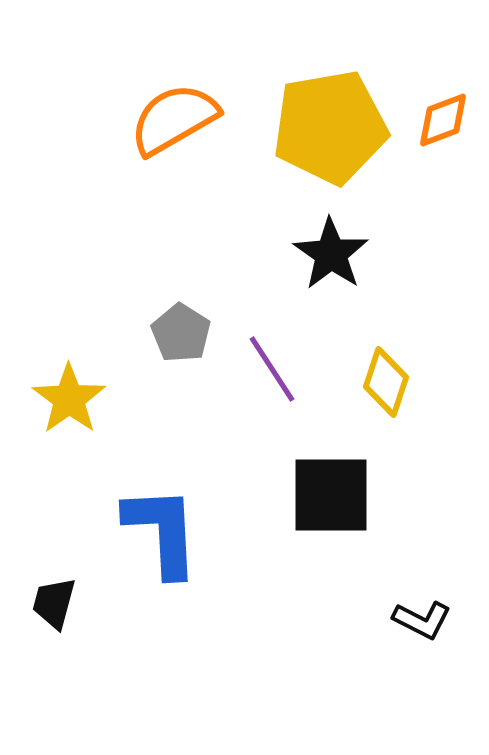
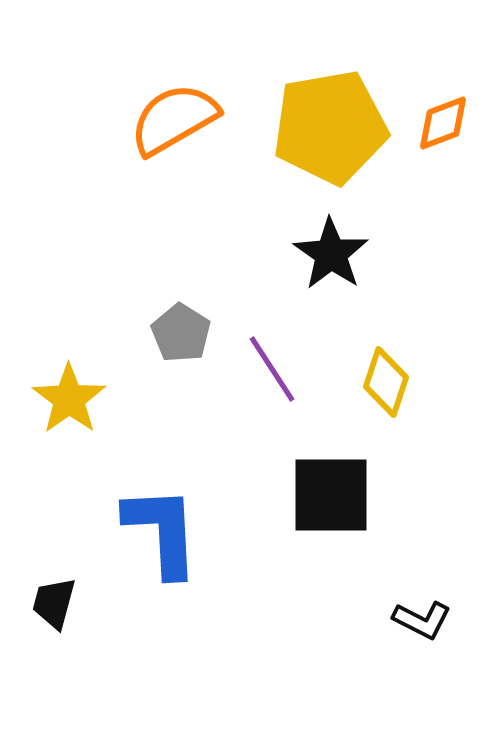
orange diamond: moved 3 px down
